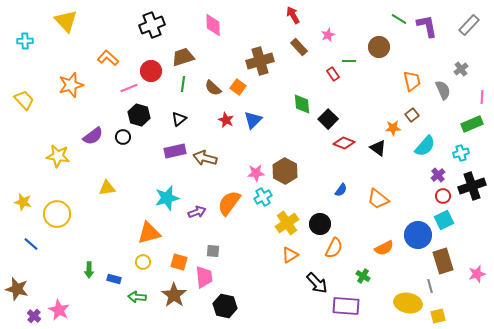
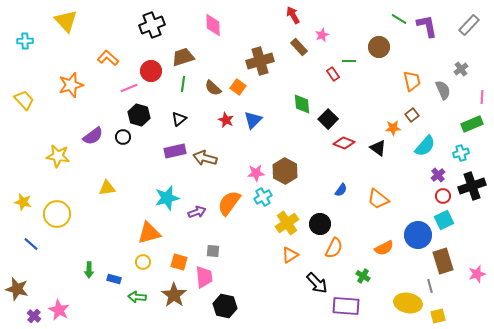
pink star at (328, 35): moved 6 px left
